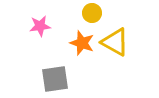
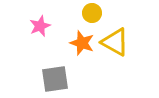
pink star: rotated 15 degrees counterclockwise
